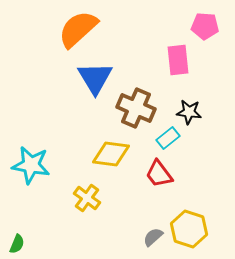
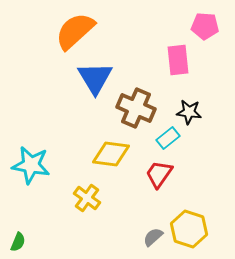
orange semicircle: moved 3 px left, 2 px down
red trapezoid: rotated 72 degrees clockwise
green semicircle: moved 1 px right, 2 px up
